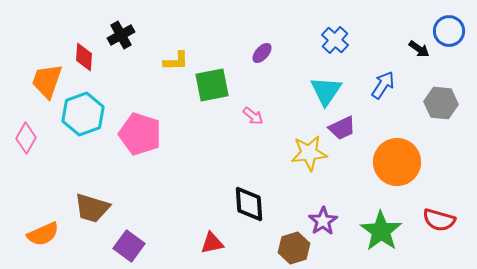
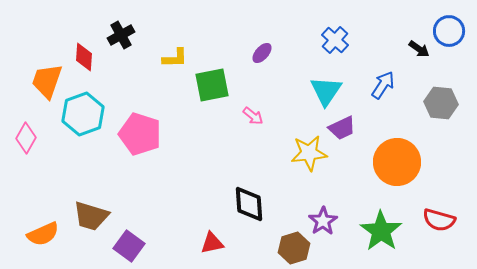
yellow L-shape: moved 1 px left, 3 px up
brown trapezoid: moved 1 px left, 8 px down
